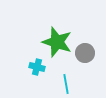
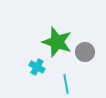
gray circle: moved 1 px up
cyan cross: rotated 14 degrees clockwise
